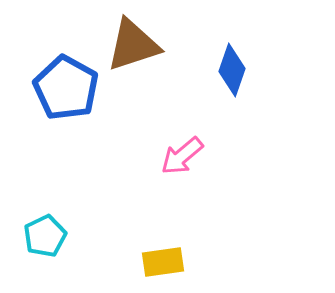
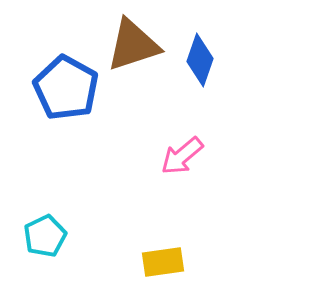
blue diamond: moved 32 px left, 10 px up
